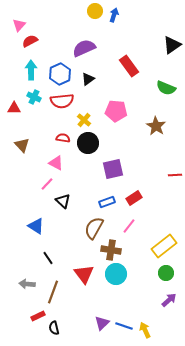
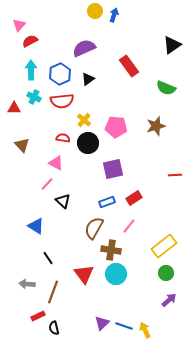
pink pentagon at (116, 111): moved 16 px down
brown star at (156, 126): rotated 24 degrees clockwise
